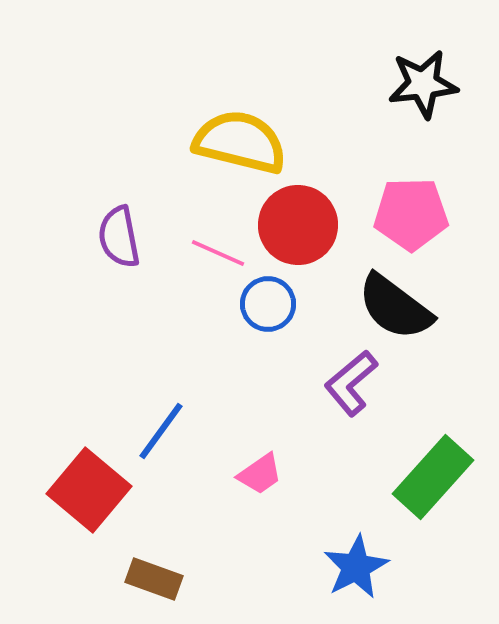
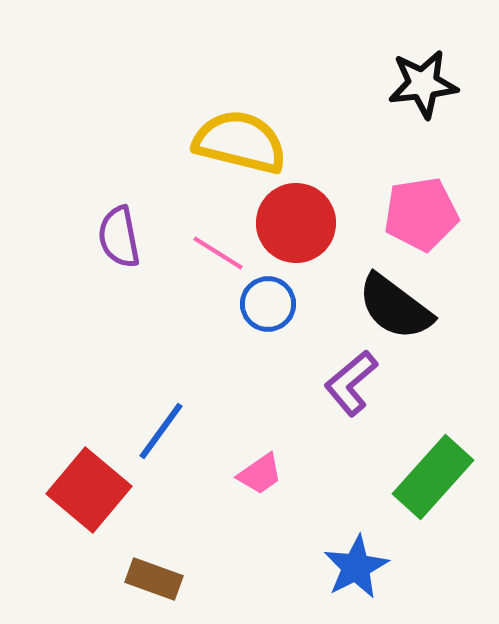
pink pentagon: moved 10 px right; rotated 8 degrees counterclockwise
red circle: moved 2 px left, 2 px up
pink line: rotated 8 degrees clockwise
